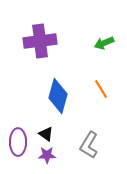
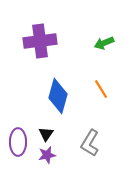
black triangle: rotated 28 degrees clockwise
gray L-shape: moved 1 px right, 2 px up
purple star: rotated 12 degrees counterclockwise
